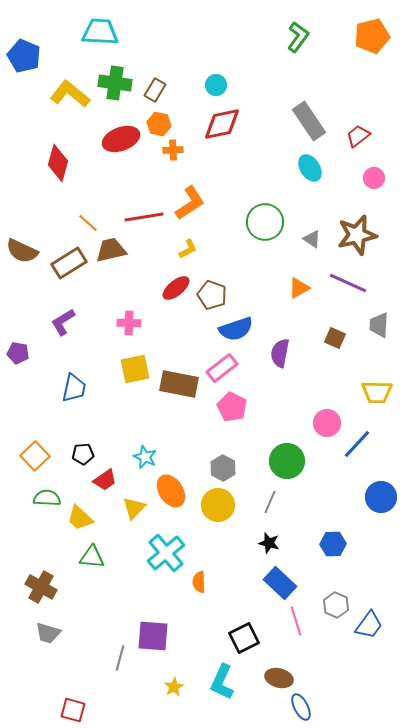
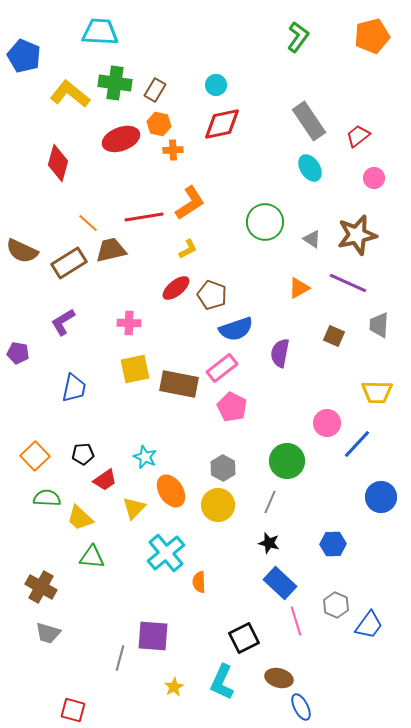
brown square at (335, 338): moved 1 px left, 2 px up
